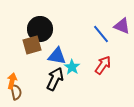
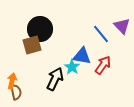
purple triangle: rotated 24 degrees clockwise
blue triangle: moved 25 px right
